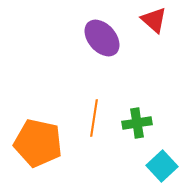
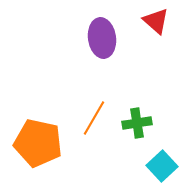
red triangle: moved 2 px right, 1 px down
purple ellipse: rotated 33 degrees clockwise
orange line: rotated 21 degrees clockwise
